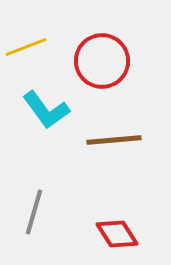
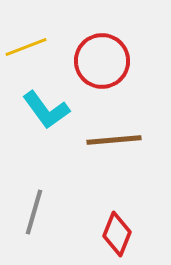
red diamond: rotated 54 degrees clockwise
